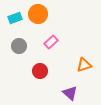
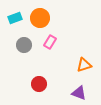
orange circle: moved 2 px right, 4 px down
pink rectangle: moved 1 px left; rotated 16 degrees counterclockwise
gray circle: moved 5 px right, 1 px up
red circle: moved 1 px left, 13 px down
purple triangle: moved 9 px right; rotated 21 degrees counterclockwise
